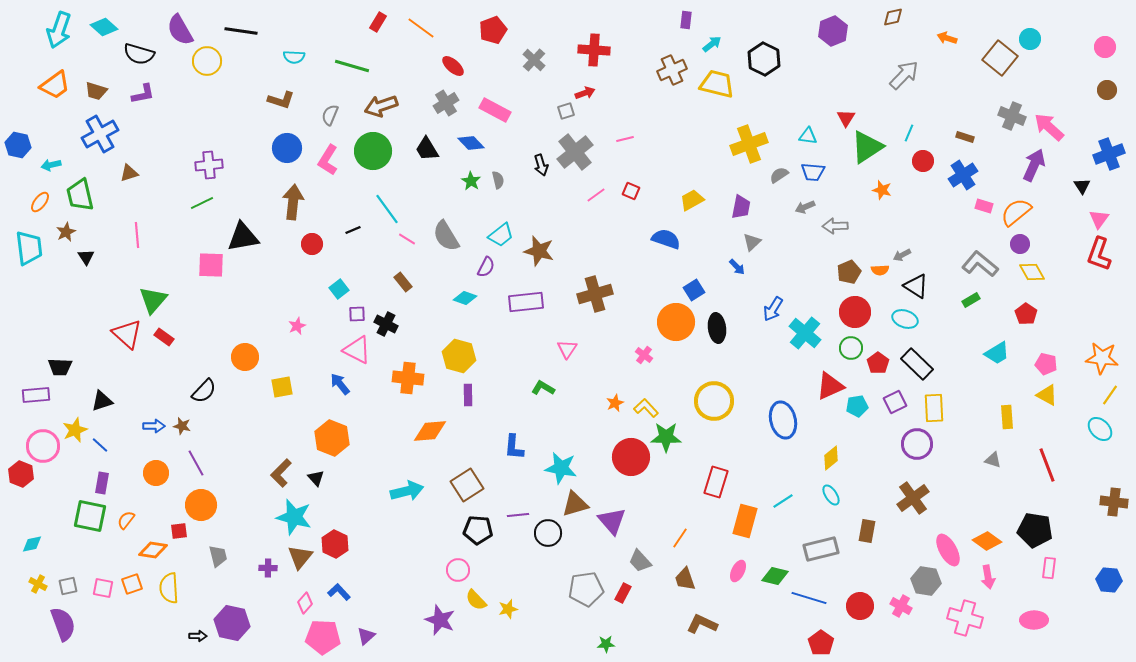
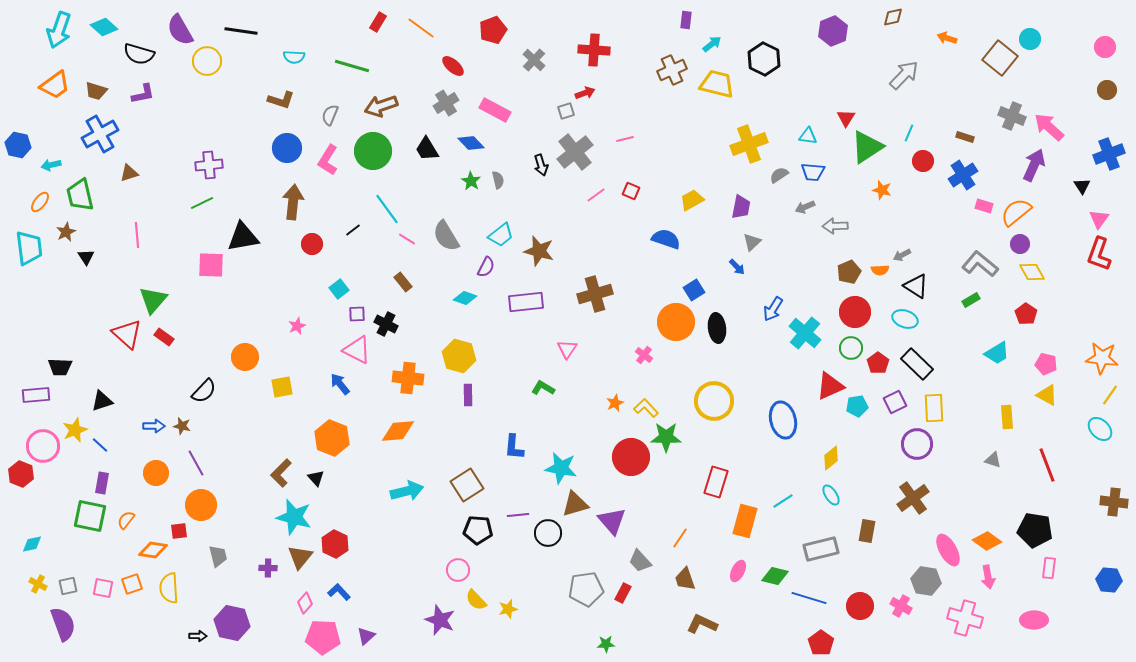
black line at (353, 230): rotated 14 degrees counterclockwise
orange diamond at (430, 431): moved 32 px left
